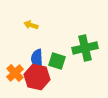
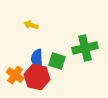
orange cross: moved 2 px down; rotated 12 degrees counterclockwise
